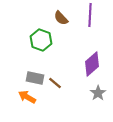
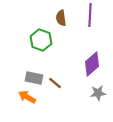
brown semicircle: rotated 35 degrees clockwise
gray rectangle: moved 1 px left
gray star: rotated 28 degrees clockwise
